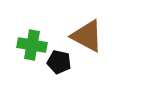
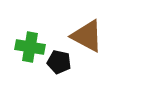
green cross: moved 2 px left, 2 px down
